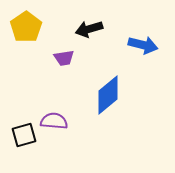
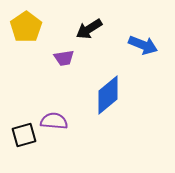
black arrow: rotated 16 degrees counterclockwise
blue arrow: rotated 8 degrees clockwise
